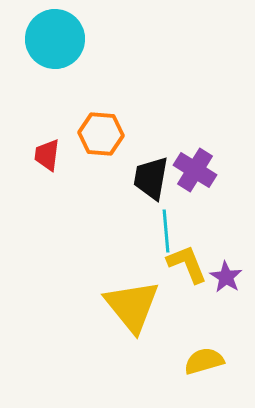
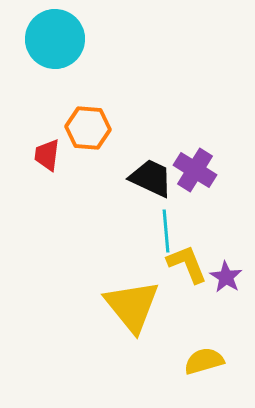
orange hexagon: moved 13 px left, 6 px up
black trapezoid: rotated 105 degrees clockwise
